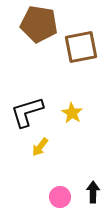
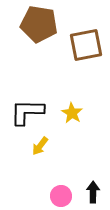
brown square: moved 5 px right, 2 px up
black L-shape: rotated 18 degrees clockwise
yellow arrow: moved 1 px up
pink circle: moved 1 px right, 1 px up
